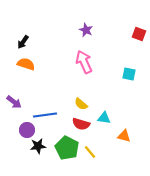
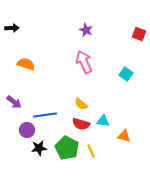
black arrow: moved 11 px left, 14 px up; rotated 128 degrees counterclockwise
cyan square: moved 3 px left; rotated 24 degrees clockwise
cyan triangle: moved 1 px left, 3 px down
black star: moved 1 px right, 2 px down
yellow line: moved 1 px right, 1 px up; rotated 16 degrees clockwise
